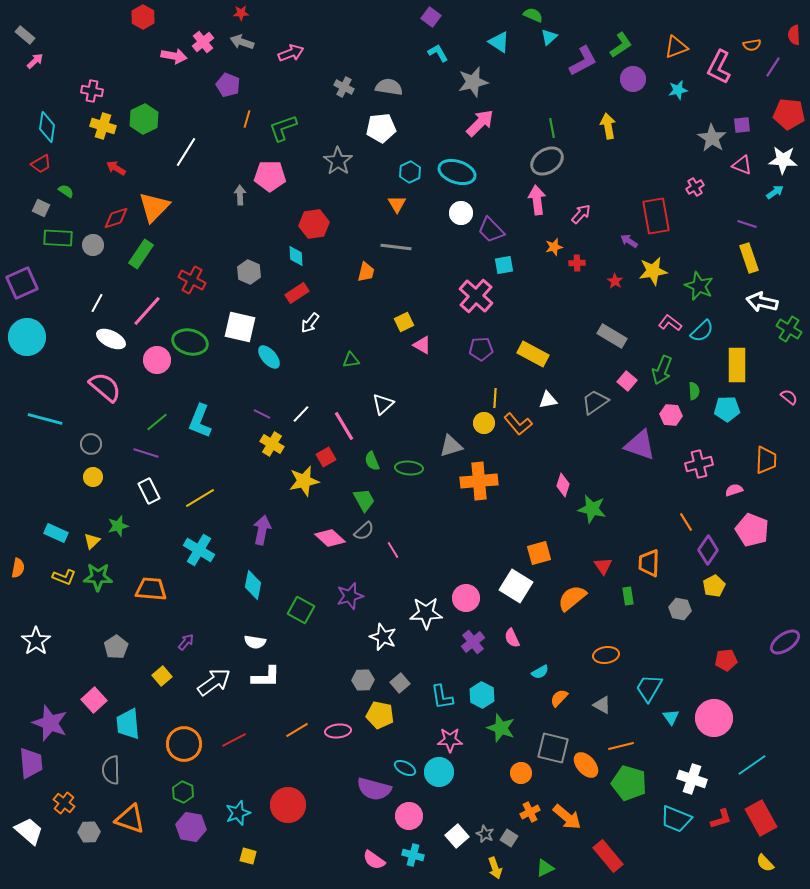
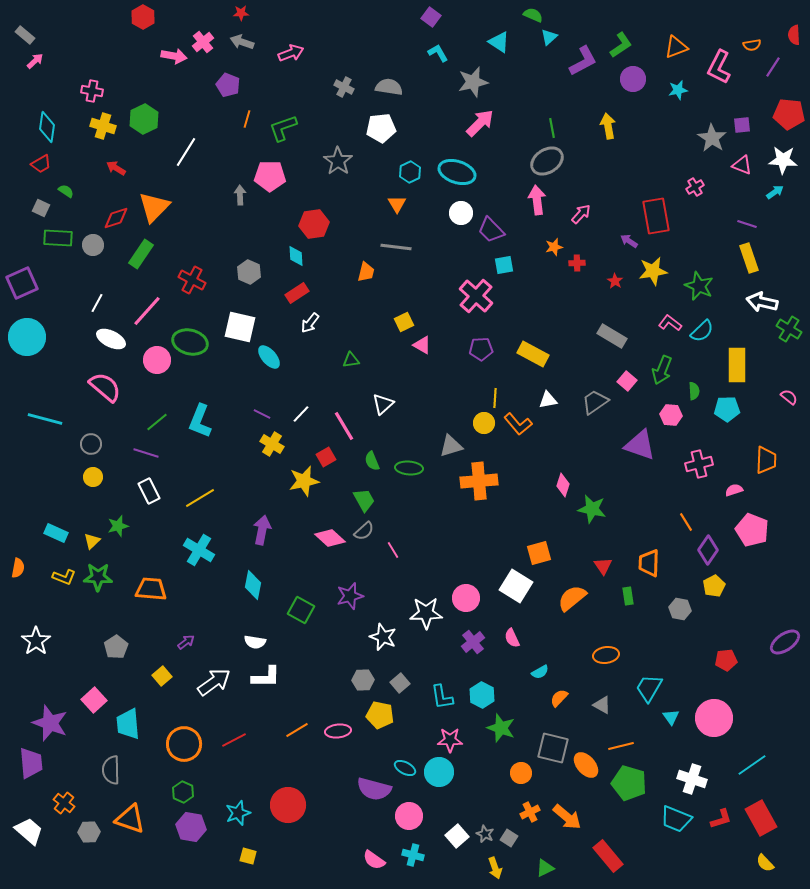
purple arrow at (186, 642): rotated 12 degrees clockwise
